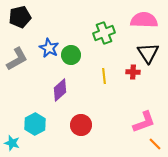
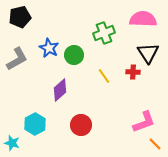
pink semicircle: moved 1 px left, 1 px up
green circle: moved 3 px right
yellow line: rotated 28 degrees counterclockwise
